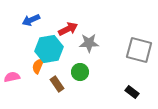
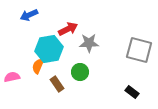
blue arrow: moved 2 px left, 5 px up
